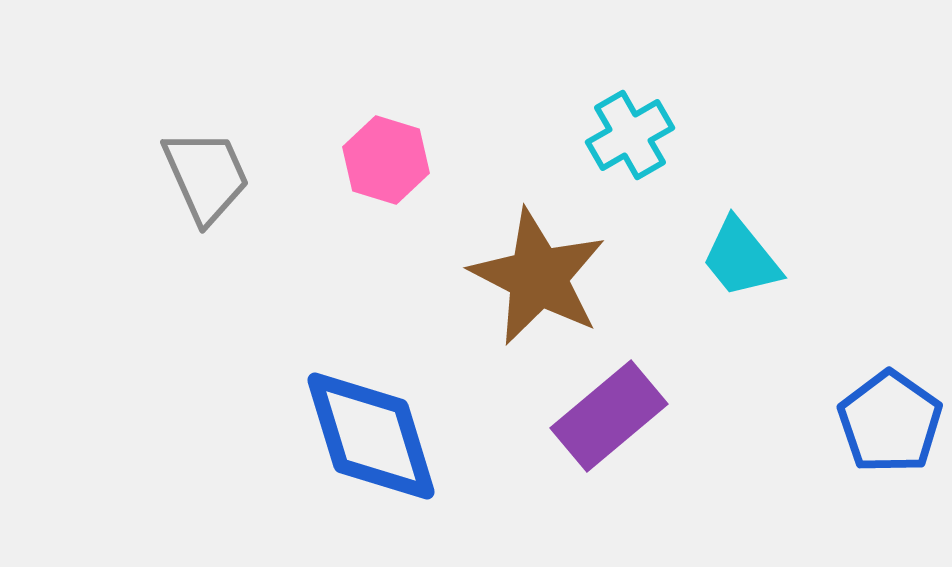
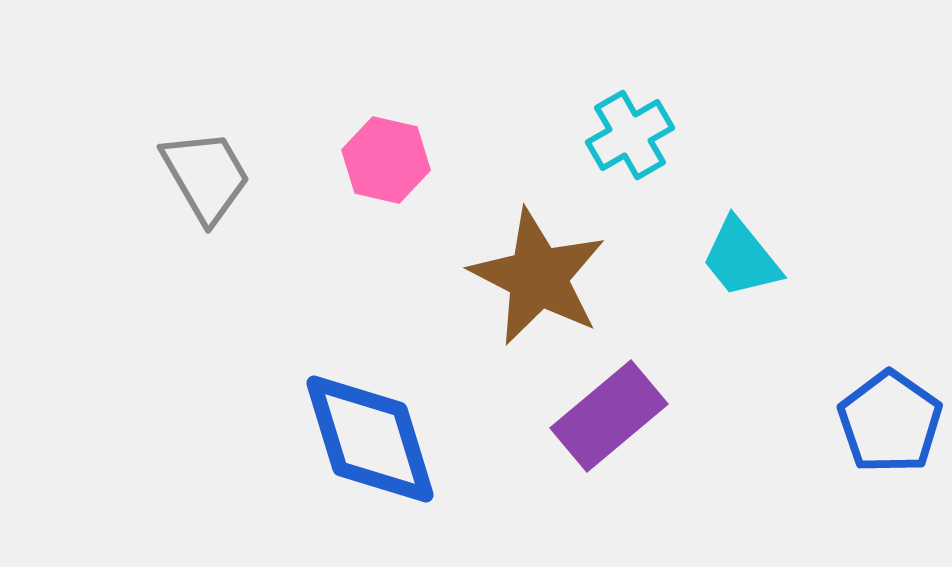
pink hexagon: rotated 4 degrees counterclockwise
gray trapezoid: rotated 6 degrees counterclockwise
blue diamond: moved 1 px left, 3 px down
